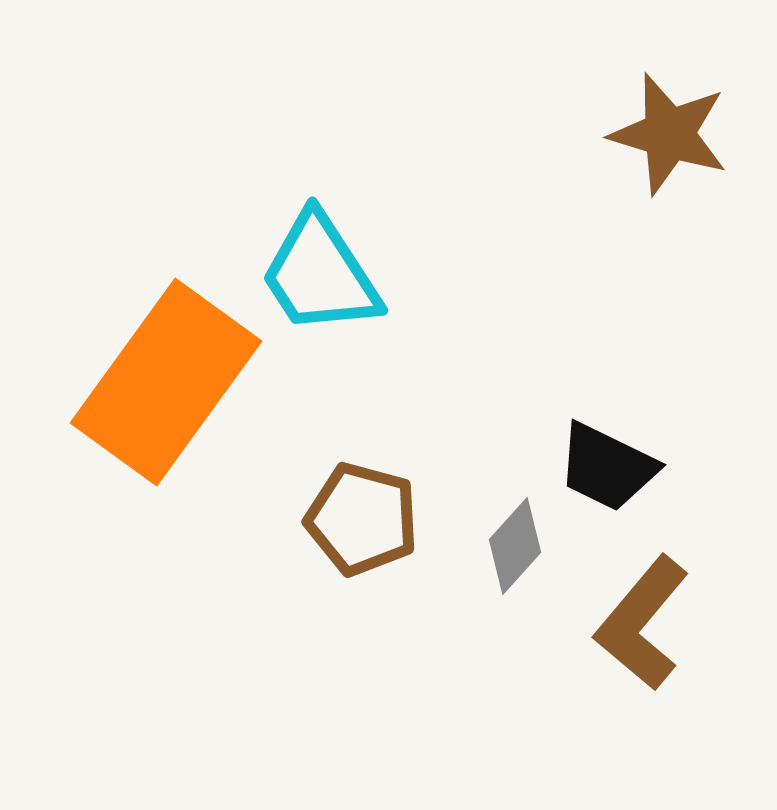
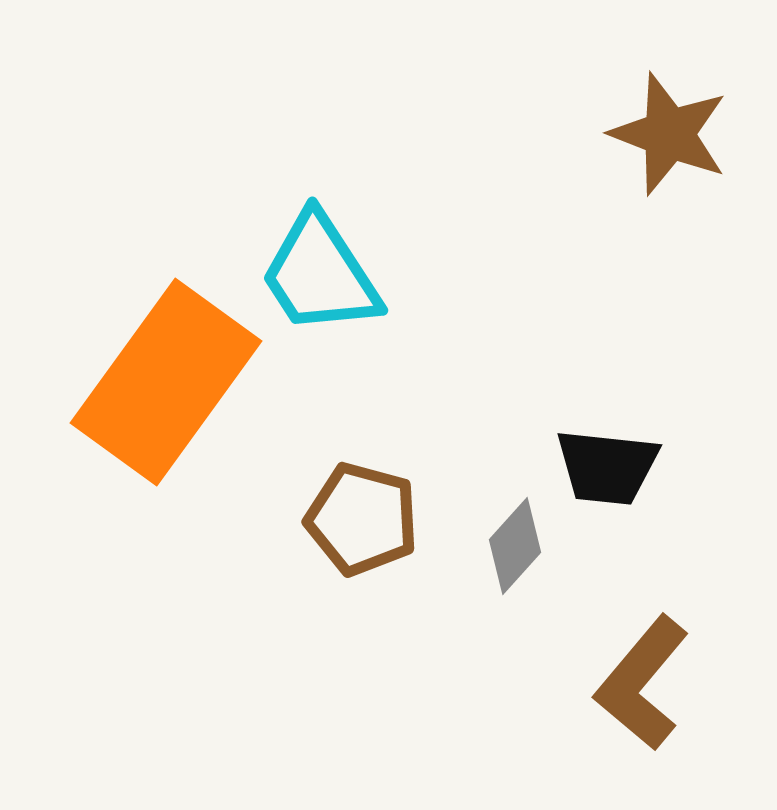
brown star: rotated 4 degrees clockwise
black trapezoid: rotated 20 degrees counterclockwise
brown L-shape: moved 60 px down
